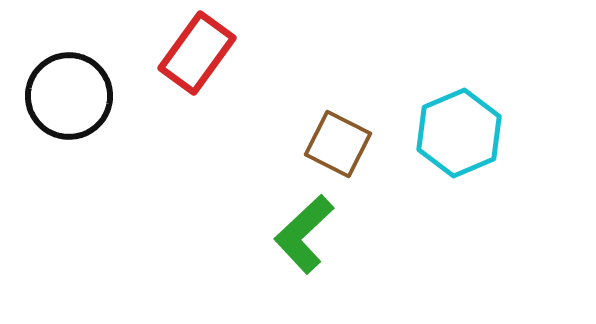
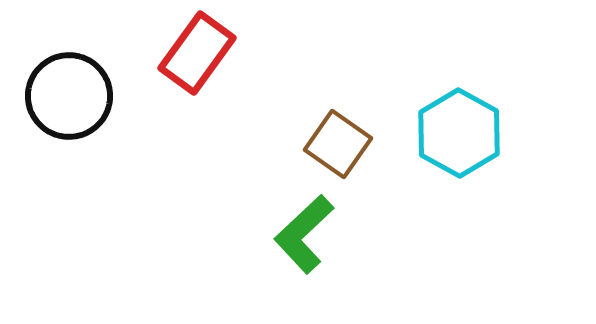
cyan hexagon: rotated 8 degrees counterclockwise
brown square: rotated 8 degrees clockwise
